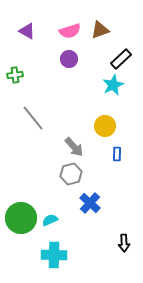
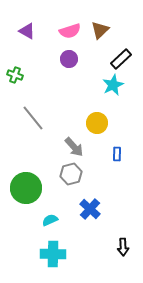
brown triangle: rotated 24 degrees counterclockwise
green cross: rotated 28 degrees clockwise
yellow circle: moved 8 px left, 3 px up
blue cross: moved 6 px down
green circle: moved 5 px right, 30 px up
black arrow: moved 1 px left, 4 px down
cyan cross: moved 1 px left, 1 px up
